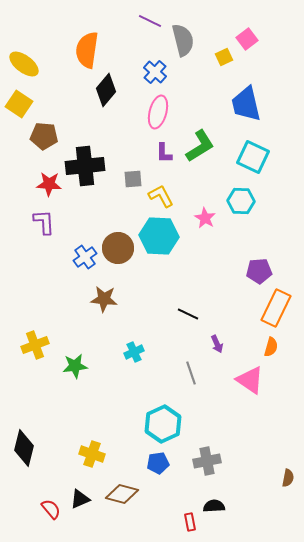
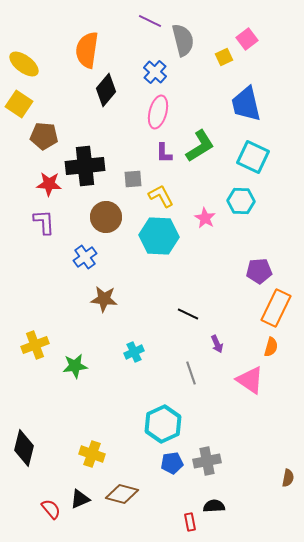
brown circle at (118, 248): moved 12 px left, 31 px up
blue pentagon at (158, 463): moved 14 px right
